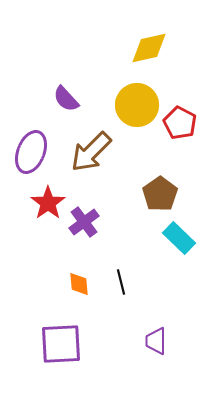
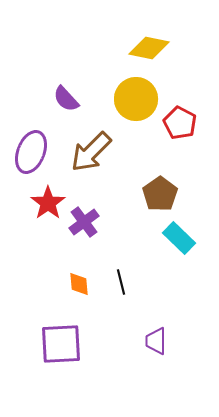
yellow diamond: rotated 24 degrees clockwise
yellow circle: moved 1 px left, 6 px up
